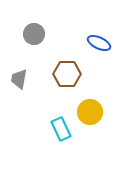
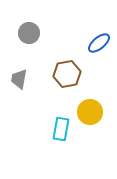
gray circle: moved 5 px left, 1 px up
blue ellipse: rotated 65 degrees counterclockwise
brown hexagon: rotated 12 degrees counterclockwise
cyan rectangle: rotated 35 degrees clockwise
